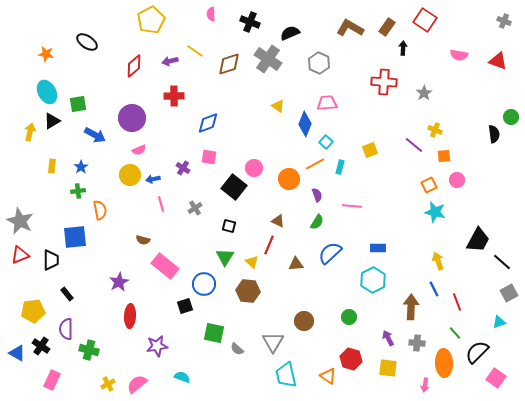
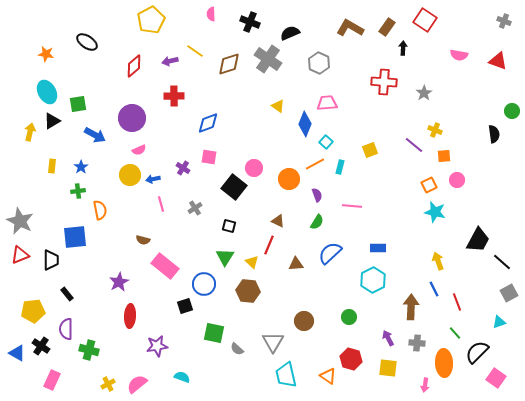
green circle at (511, 117): moved 1 px right, 6 px up
